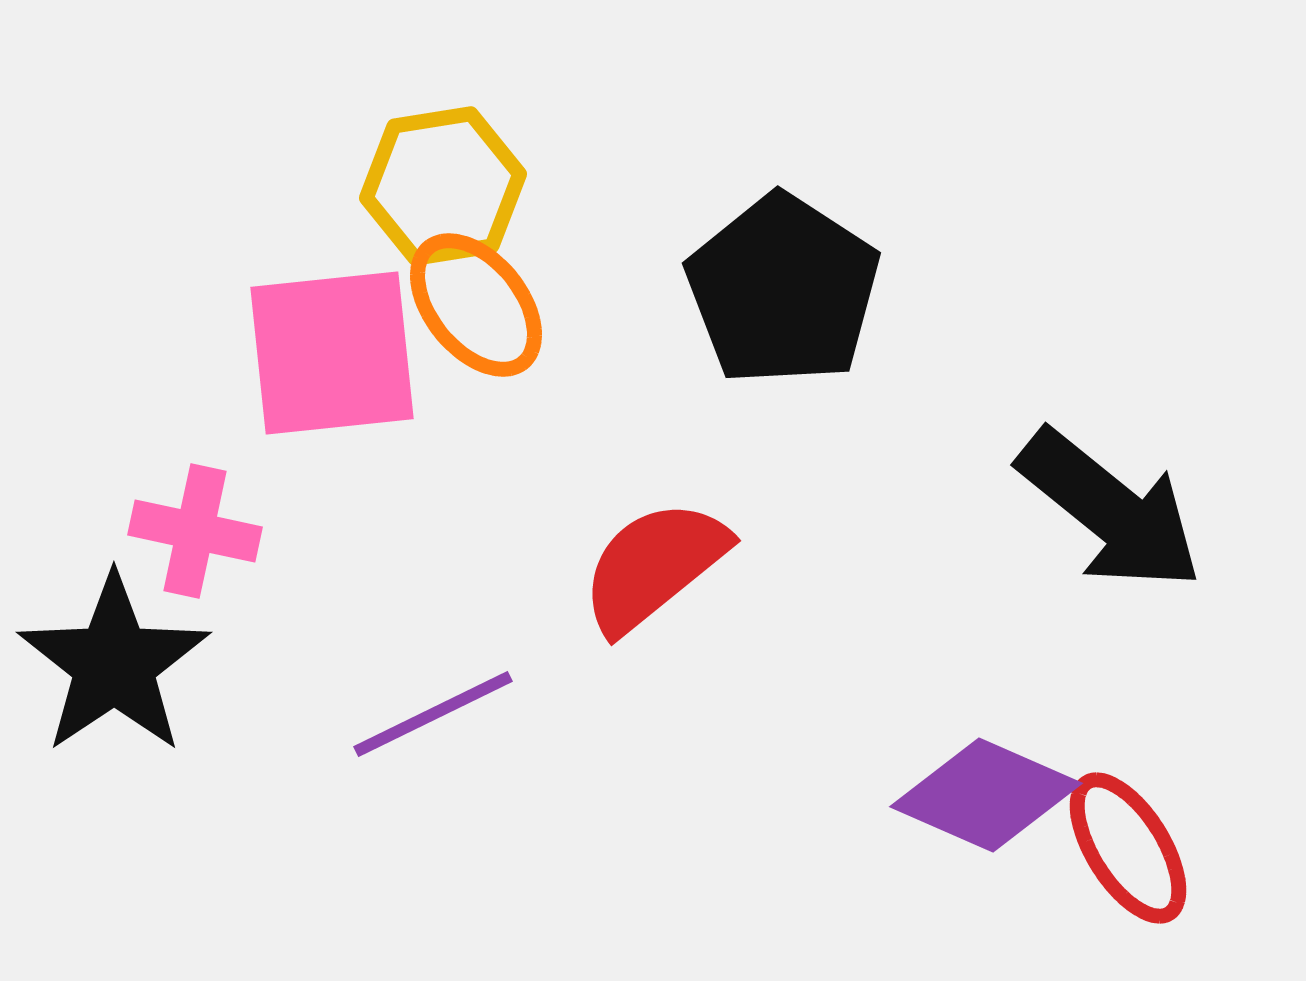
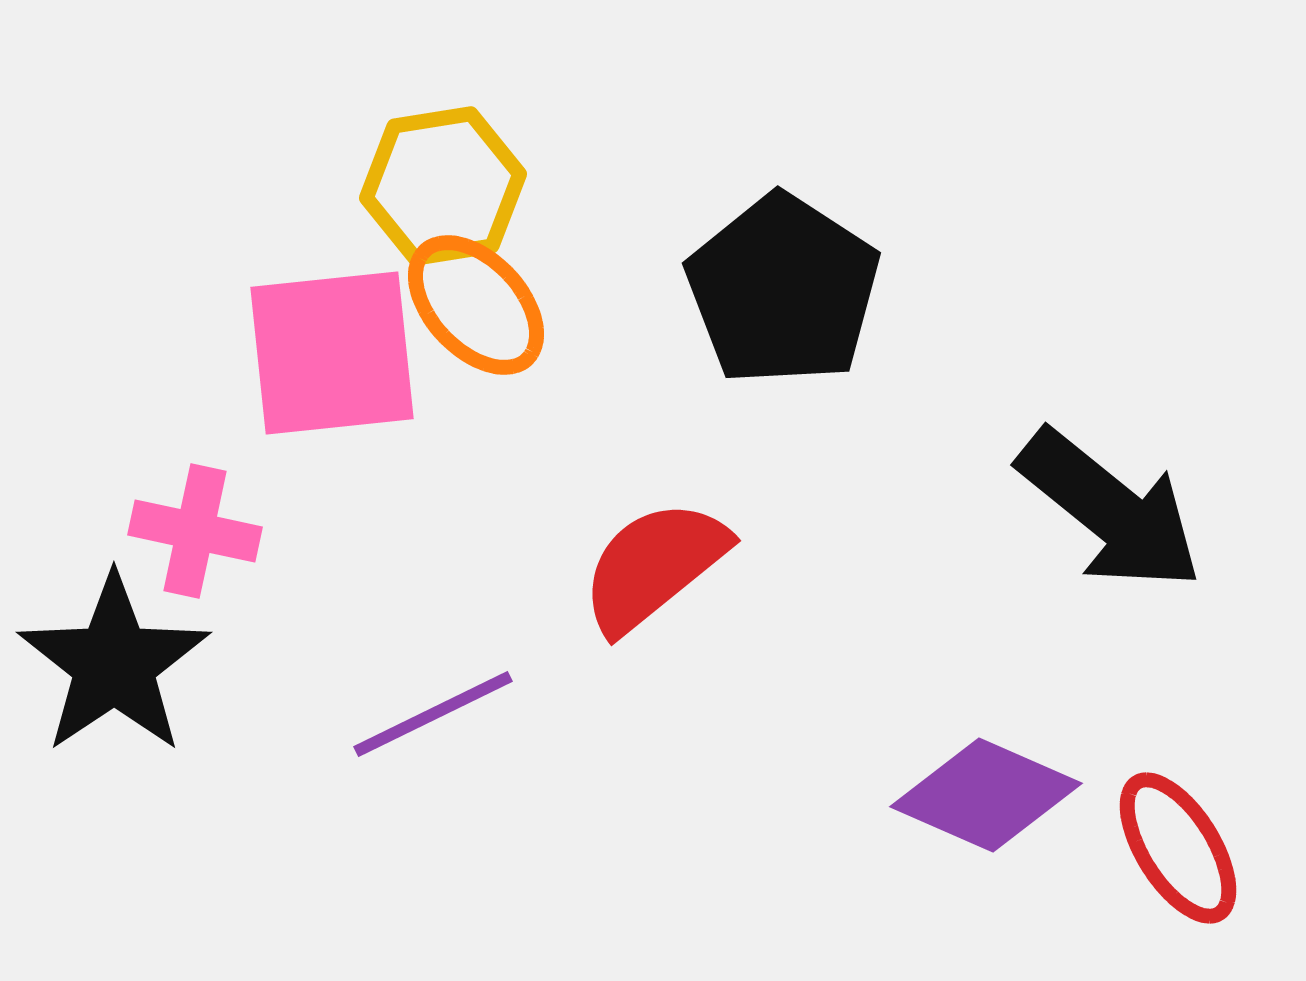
orange ellipse: rotated 4 degrees counterclockwise
red ellipse: moved 50 px right
